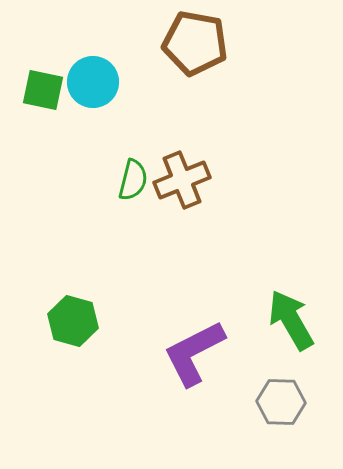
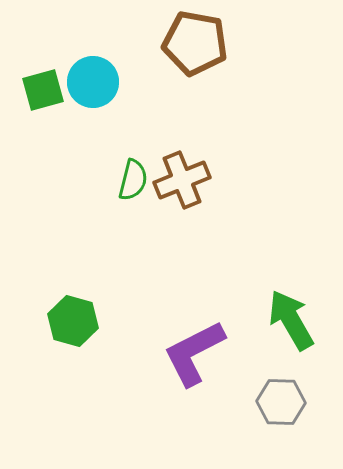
green square: rotated 27 degrees counterclockwise
